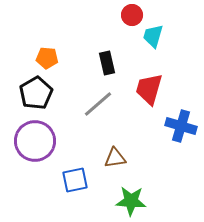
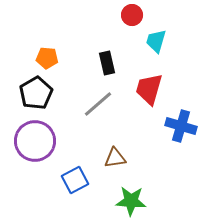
cyan trapezoid: moved 3 px right, 5 px down
blue square: rotated 16 degrees counterclockwise
